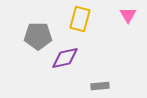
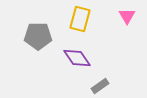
pink triangle: moved 1 px left, 1 px down
purple diamond: moved 12 px right; rotated 68 degrees clockwise
gray rectangle: rotated 30 degrees counterclockwise
